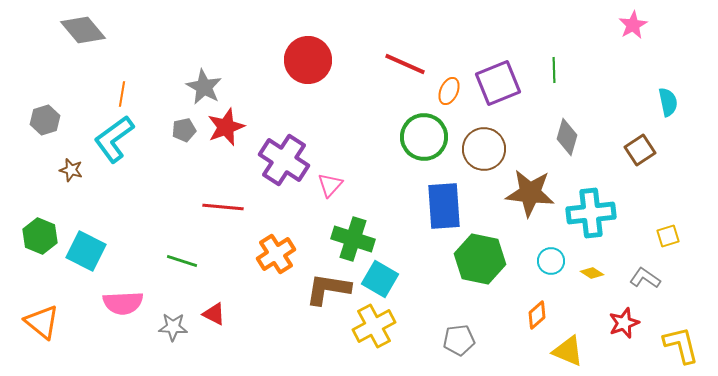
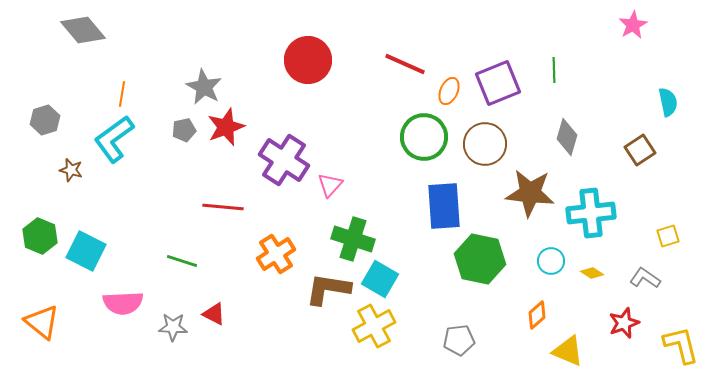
brown circle at (484, 149): moved 1 px right, 5 px up
